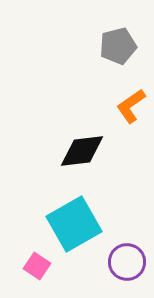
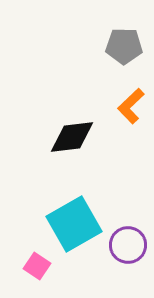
gray pentagon: moved 6 px right; rotated 15 degrees clockwise
orange L-shape: rotated 9 degrees counterclockwise
black diamond: moved 10 px left, 14 px up
purple circle: moved 1 px right, 17 px up
